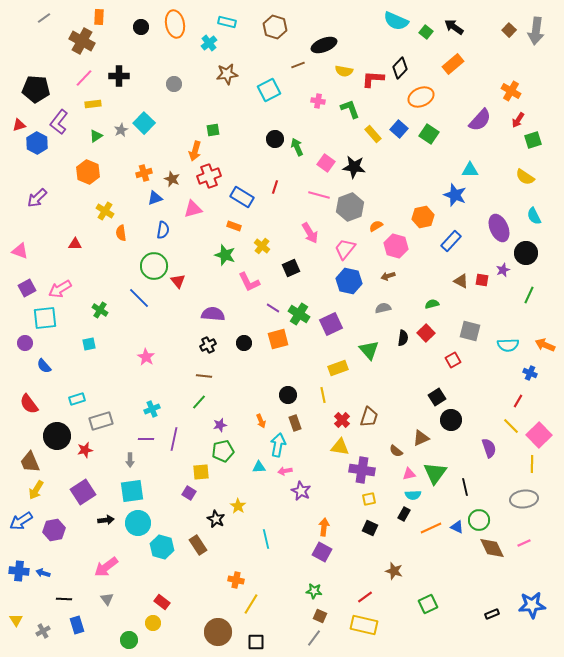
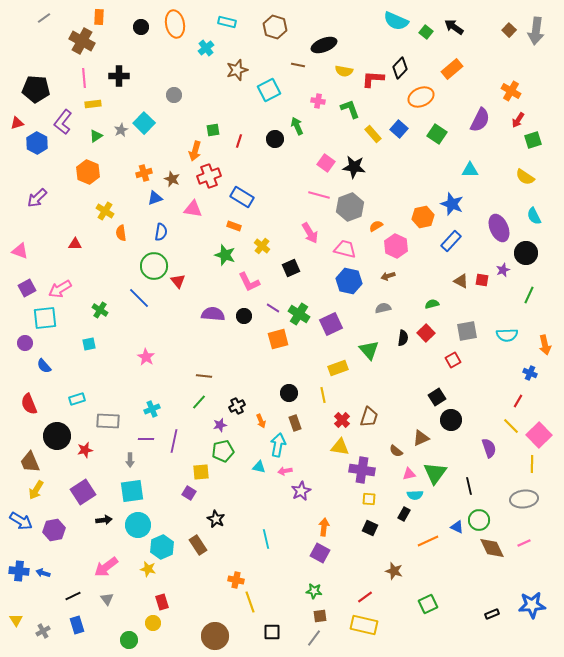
cyan cross at (209, 43): moved 3 px left, 5 px down
orange rectangle at (453, 64): moved 1 px left, 5 px down
brown line at (298, 65): rotated 32 degrees clockwise
brown star at (227, 74): moved 10 px right, 4 px up; rotated 10 degrees counterclockwise
pink line at (84, 78): rotated 48 degrees counterclockwise
gray circle at (174, 84): moved 11 px down
purple semicircle at (480, 120): rotated 15 degrees counterclockwise
purple L-shape at (59, 122): moved 4 px right
red triangle at (19, 125): moved 2 px left, 2 px up
green square at (429, 134): moved 8 px right
green arrow at (297, 147): moved 21 px up
red line at (275, 187): moved 36 px left, 46 px up
blue star at (455, 195): moved 3 px left, 9 px down
pink triangle at (193, 209): rotated 24 degrees clockwise
blue semicircle at (163, 230): moved 2 px left, 2 px down
pink hexagon at (396, 246): rotated 10 degrees clockwise
pink trapezoid at (345, 249): rotated 65 degrees clockwise
gray square at (470, 331): moved 3 px left; rotated 25 degrees counterclockwise
black circle at (244, 343): moved 27 px up
black cross at (208, 345): moved 29 px right, 61 px down
cyan semicircle at (508, 345): moved 1 px left, 10 px up
orange arrow at (545, 345): rotated 126 degrees counterclockwise
black circle at (288, 395): moved 1 px right, 2 px up
red semicircle at (29, 404): rotated 15 degrees clockwise
gray rectangle at (101, 421): moved 7 px right; rotated 20 degrees clockwise
purple line at (174, 439): moved 2 px down
cyan triangle at (259, 467): rotated 16 degrees clockwise
black line at (465, 487): moved 4 px right, 1 px up
purple star at (301, 491): rotated 18 degrees clockwise
cyan semicircle at (413, 495): moved 2 px right
yellow square at (369, 499): rotated 16 degrees clockwise
yellow star at (238, 506): moved 90 px left, 63 px down; rotated 21 degrees counterclockwise
black arrow at (106, 520): moved 2 px left
blue arrow at (21, 521): rotated 115 degrees counterclockwise
cyan circle at (138, 523): moved 2 px down
orange line at (431, 528): moved 3 px left, 13 px down
cyan hexagon at (162, 547): rotated 20 degrees clockwise
purple square at (322, 552): moved 2 px left, 1 px down
black line at (64, 599): moved 9 px right, 3 px up; rotated 28 degrees counterclockwise
red rectangle at (162, 602): rotated 35 degrees clockwise
yellow line at (251, 604): moved 1 px left, 2 px up; rotated 50 degrees counterclockwise
brown square at (320, 616): rotated 32 degrees counterclockwise
brown circle at (218, 632): moved 3 px left, 4 px down
black square at (256, 642): moved 16 px right, 10 px up
